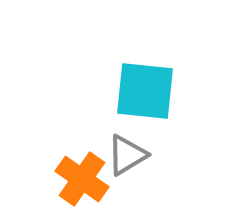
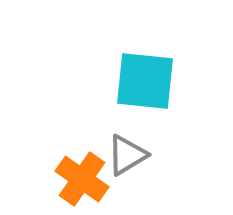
cyan square: moved 10 px up
